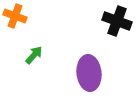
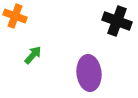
green arrow: moved 1 px left
